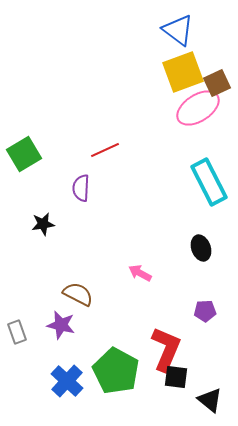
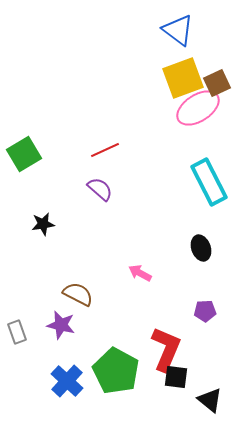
yellow square: moved 6 px down
purple semicircle: moved 19 px right, 1 px down; rotated 128 degrees clockwise
